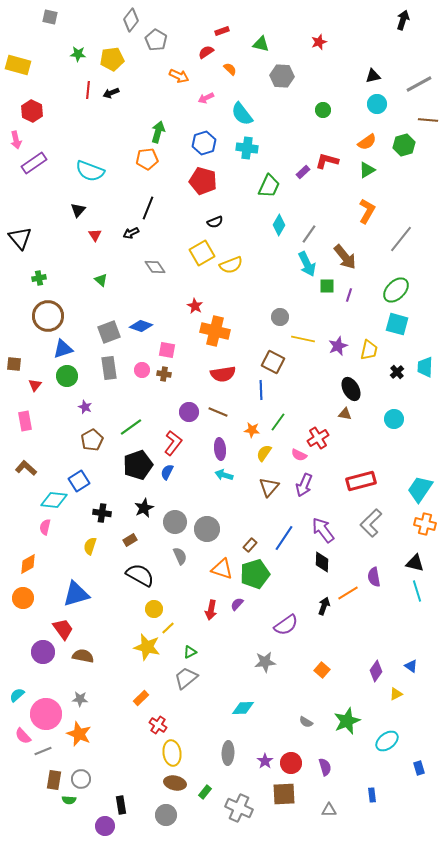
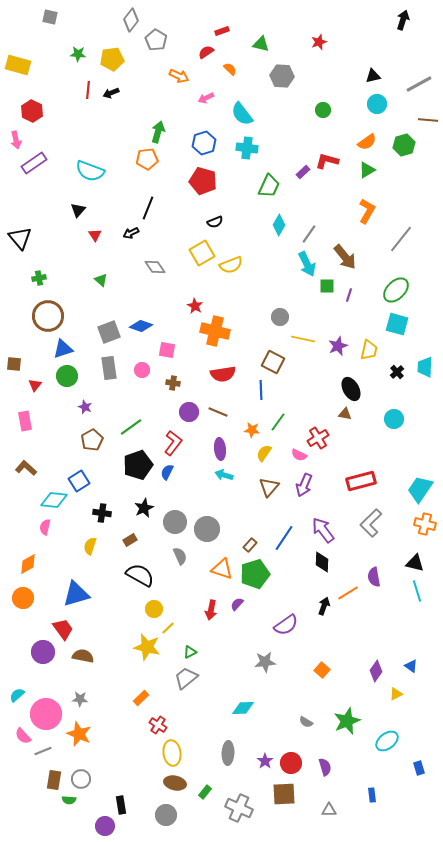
brown cross at (164, 374): moved 9 px right, 9 px down
